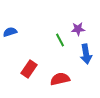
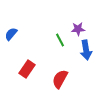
blue semicircle: moved 1 px right, 2 px down; rotated 32 degrees counterclockwise
blue arrow: moved 4 px up
red rectangle: moved 2 px left
red semicircle: rotated 48 degrees counterclockwise
